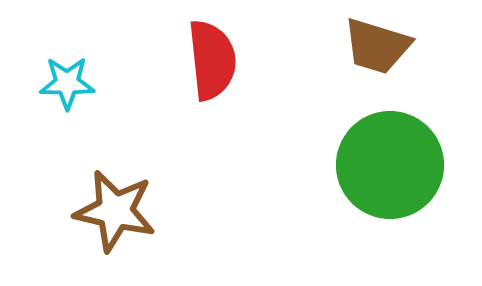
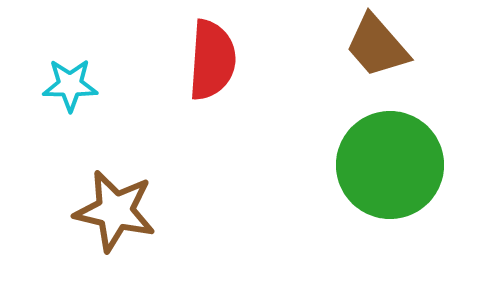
brown trapezoid: rotated 32 degrees clockwise
red semicircle: rotated 10 degrees clockwise
cyan star: moved 3 px right, 2 px down
